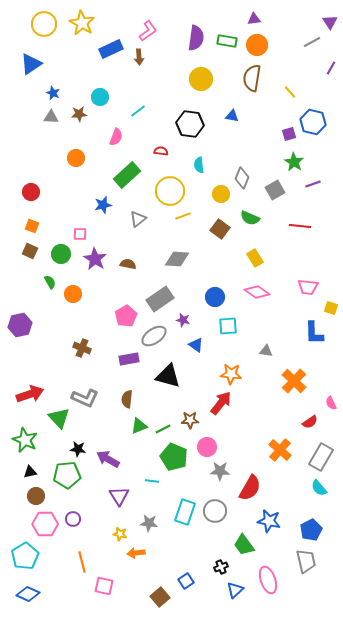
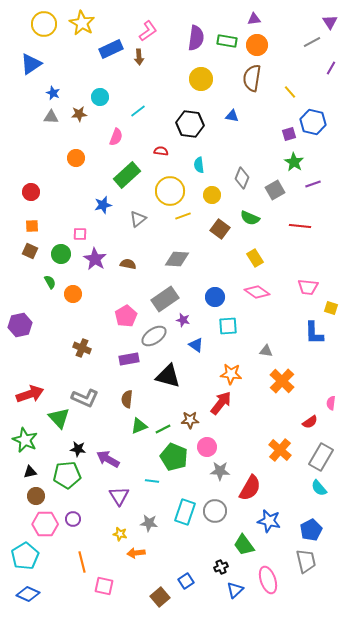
yellow circle at (221, 194): moved 9 px left, 1 px down
orange square at (32, 226): rotated 24 degrees counterclockwise
gray rectangle at (160, 299): moved 5 px right
orange cross at (294, 381): moved 12 px left
pink semicircle at (331, 403): rotated 32 degrees clockwise
